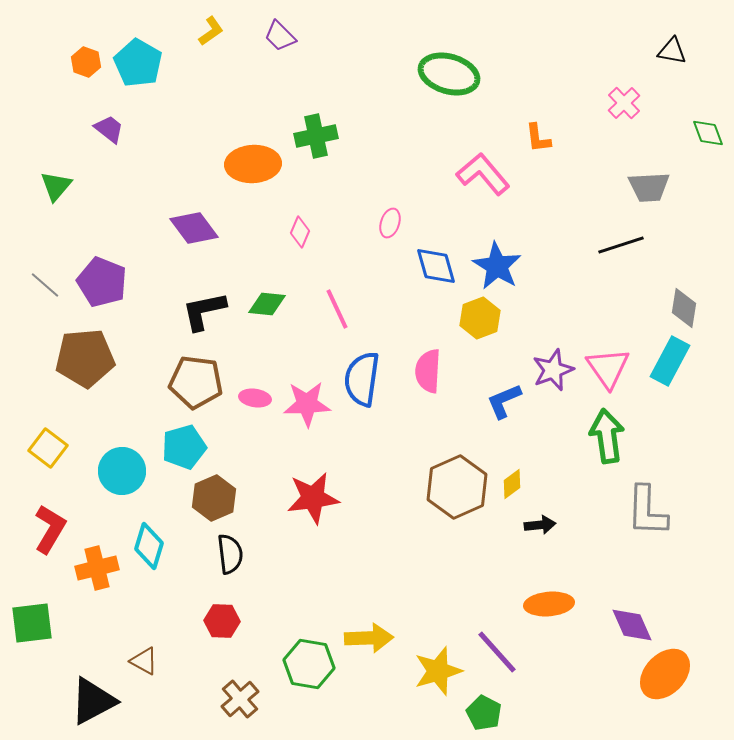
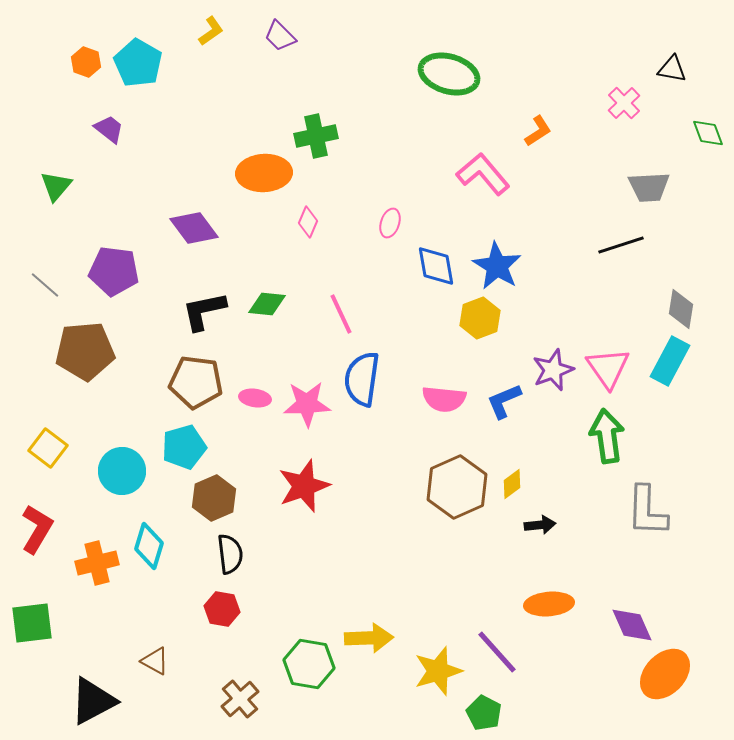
black triangle at (672, 51): moved 18 px down
orange L-shape at (538, 138): moved 7 px up; rotated 116 degrees counterclockwise
orange ellipse at (253, 164): moved 11 px right, 9 px down
pink diamond at (300, 232): moved 8 px right, 10 px up
blue diamond at (436, 266): rotated 6 degrees clockwise
purple pentagon at (102, 282): moved 12 px right, 11 px up; rotated 15 degrees counterclockwise
gray diamond at (684, 308): moved 3 px left, 1 px down
pink line at (337, 309): moved 4 px right, 5 px down
brown pentagon at (85, 358): moved 7 px up
pink semicircle at (428, 371): moved 16 px right, 28 px down; rotated 87 degrees counterclockwise
red star at (313, 498): moved 9 px left, 12 px up; rotated 12 degrees counterclockwise
red L-shape at (50, 529): moved 13 px left
orange cross at (97, 568): moved 5 px up
red hexagon at (222, 621): moved 12 px up; rotated 8 degrees clockwise
brown triangle at (144, 661): moved 11 px right
